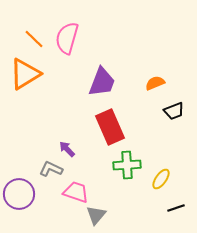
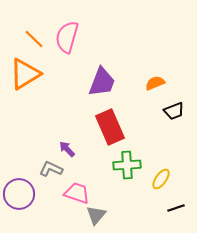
pink semicircle: moved 1 px up
pink trapezoid: moved 1 px right, 1 px down
